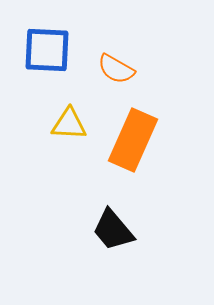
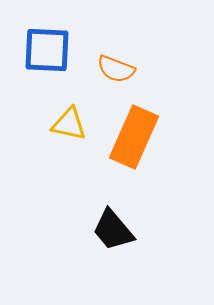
orange semicircle: rotated 9 degrees counterclockwise
yellow triangle: rotated 9 degrees clockwise
orange rectangle: moved 1 px right, 3 px up
